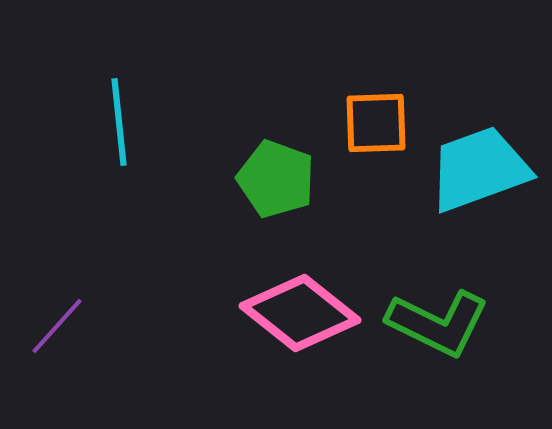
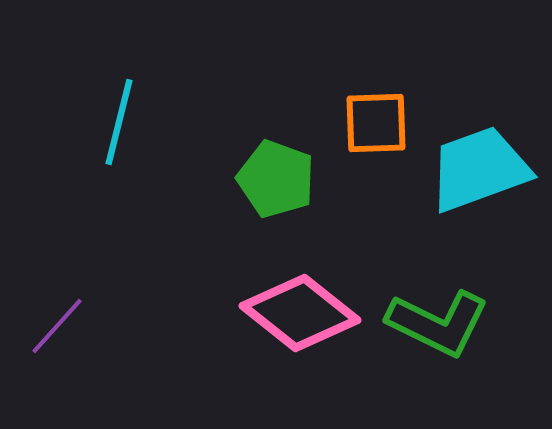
cyan line: rotated 20 degrees clockwise
